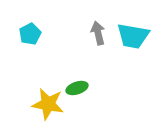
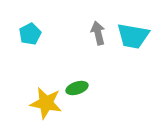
yellow star: moved 2 px left, 1 px up
